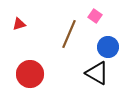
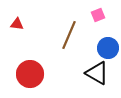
pink square: moved 3 px right, 1 px up; rotated 32 degrees clockwise
red triangle: moved 2 px left; rotated 24 degrees clockwise
brown line: moved 1 px down
blue circle: moved 1 px down
